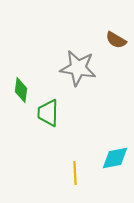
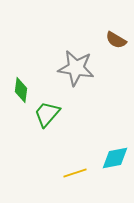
gray star: moved 2 px left
green trapezoid: moved 1 px left, 1 px down; rotated 40 degrees clockwise
yellow line: rotated 75 degrees clockwise
